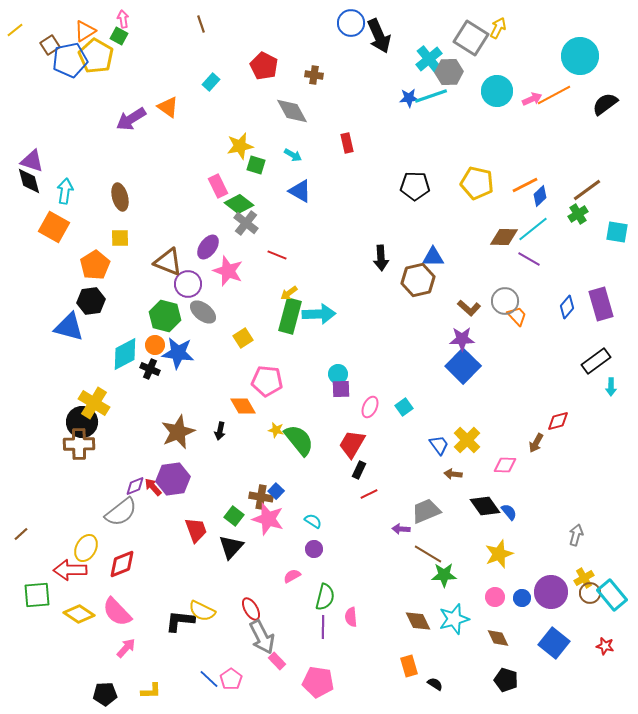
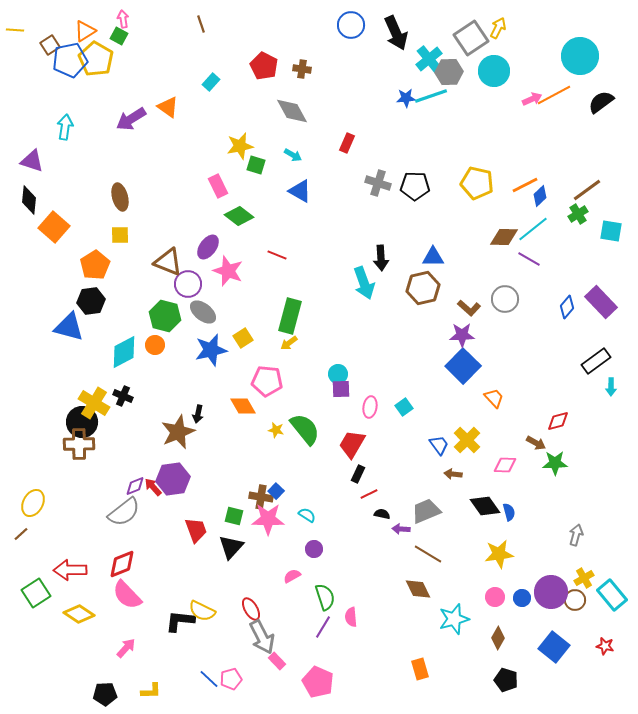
blue circle at (351, 23): moved 2 px down
yellow line at (15, 30): rotated 42 degrees clockwise
black arrow at (379, 36): moved 17 px right, 3 px up
gray square at (471, 38): rotated 24 degrees clockwise
yellow pentagon at (96, 56): moved 3 px down
brown cross at (314, 75): moved 12 px left, 6 px up
cyan circle at (497, 91): moved 3 px left, 20 px up
blue star at (409, 98): moved 3 px left
black semicircle at (605, 104): moved 4 px left, 2 px up
red rectangle at (347, 143): rotated 36 degrees clockwise
black diamond at (29, 181): moved 19 px down; rotated 20 degrees clockwise
cyan arrow at (65, 191): moved 64 px up
green diamond at (239, 204): moved 12 px down
gray cross at (246, 223): moved 132 px right, 40 px up; rotated 20 degrees counterclockwise
orange square at (54, 227): rotated 12 degrees clockwise
cyan square at (617, 232): moved 6 px left, 1 px up
yellow square at (120, 238): moved 3 px up
brown hexagon at (418, 280): moved 5 px right, 8 px down
yellow arrow at (289, 293): moved 50 px down
gray circle at (505, 301): moved 2 px up
purple rectangle at (601, 304): moved 2 px up; rotated 28 degrees counterclockwise
cyan arrow at (319, 314): moved 45 px right, 31 px up; rotated 72 degrees clockwise
orange trapezoid at (517, 316): moved 23 px left, 82 px down
purple star at (462, 339): moved 4 px up
blue star at (178, 353): moved 33 px right, 3 px up; rotated 20 degrees counterclockwise
cyan diamond at (125, 354): moved 1 px left, 2 px up
black cross at (150, 369): moved 27 px left, 27 px down
pink ellipse at (370, 407): rotated 15 degrees counterclockwise
black arrow at (220, 431): moved 22 px left, 17 px up
green semicircle at (299, 440): moved 6 px right, 11 px up
brown arrow at (536, 443): rotated 90 degrees counterclockwise
black rectangle at (359, 470): moved 1 px left, 4 px down
gray semicircle at (121, 512): moved 3 px right
blue semicircle at (509, 512): rotated 24 degrees clockwise
green square at (234, 516): rotated 24 degrees counterclockwise
pink star at (268, 519): rotated 16 degrees counterclockwise
cyan semicircle at (313, 521): moved 6 px left, 6 px up
yellow ellipse at (86, 548): moved 53 px left, 45 px up
yellow star at (499, 554): rotated 12 degrees clockwise
green star at (444, 575): moved 111 px right, 112 px up
brown circle at (590, 593): moved 15 px left, 7 px down
green square at (37, 595): moved 1 px left, 2 px up; rotated 28 degrees counterclockwise
green semicircle at (325, 597): rotated 32 degrees counterclockwise
pink semicircle at (117, 612): moved 10 px right, 17 px up
brown diamond at (418, 621): moved 32 px up
purple line at (323, 627): rotated 30 degrees clockwise
brown diamond at (498, 638): rotated 55 degrees clockwise
blue square at (554, 643): moved 4 px down
orange rectangle at (409, 666): moved 11 px right, 3 px down
pink pentagon at (231, 679): rotated 20 degrees clockwise
pink pentagon at (318, 682): rotated 16 degrees clockwise
black semicircle at (435, 684): moved 53 px left, 170 px up; rotated 21 degrees counterclockwise
